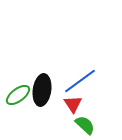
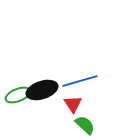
blue line: rotated 20 degrees clockwise
black ellipse: rotated 64 degrees clockwise
green ellipse: rotated 15 degrees clockwise
